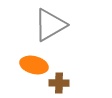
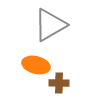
orange ellipse: moved 2 px right
